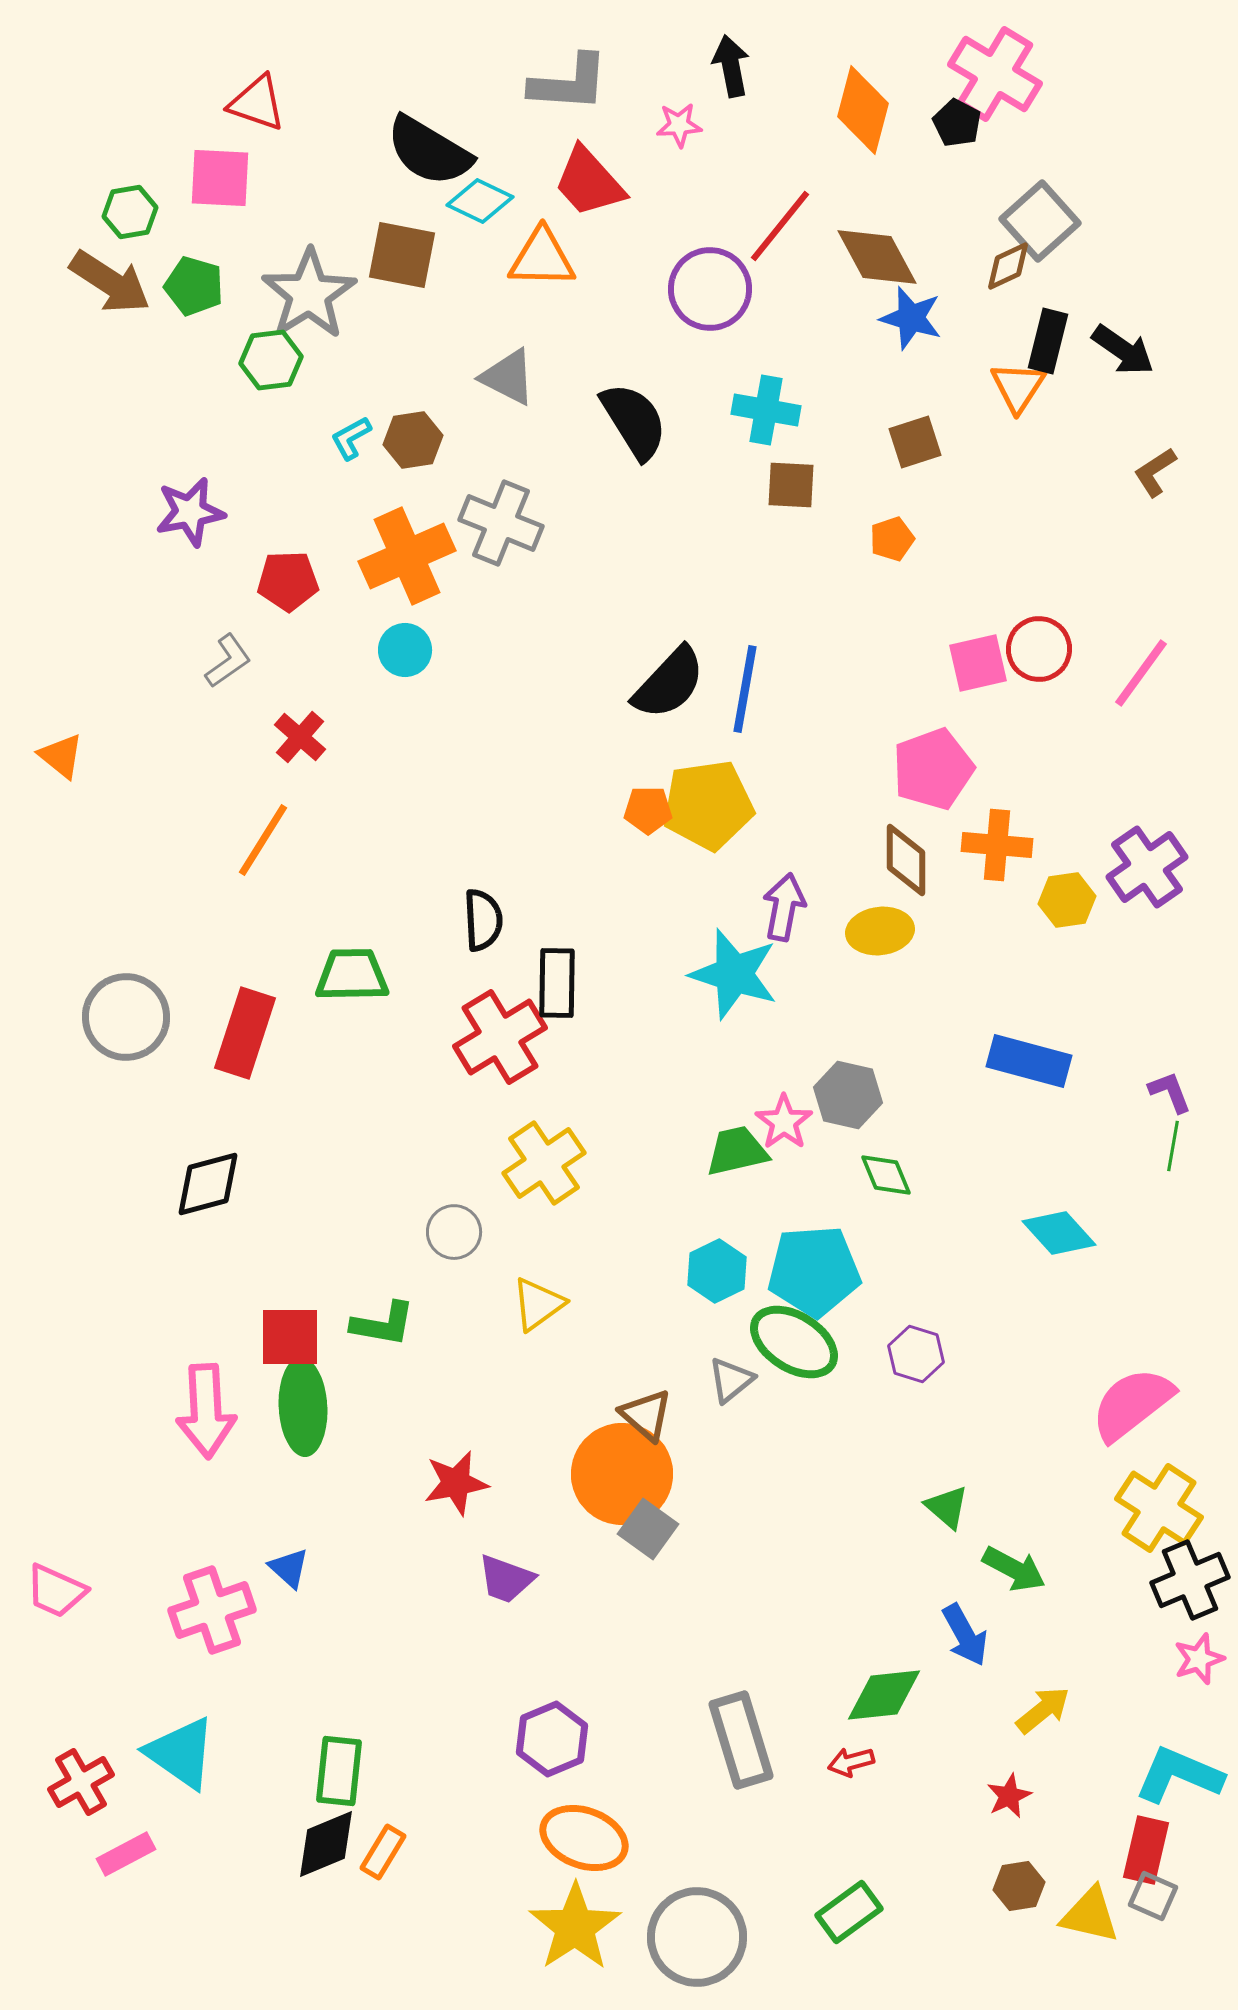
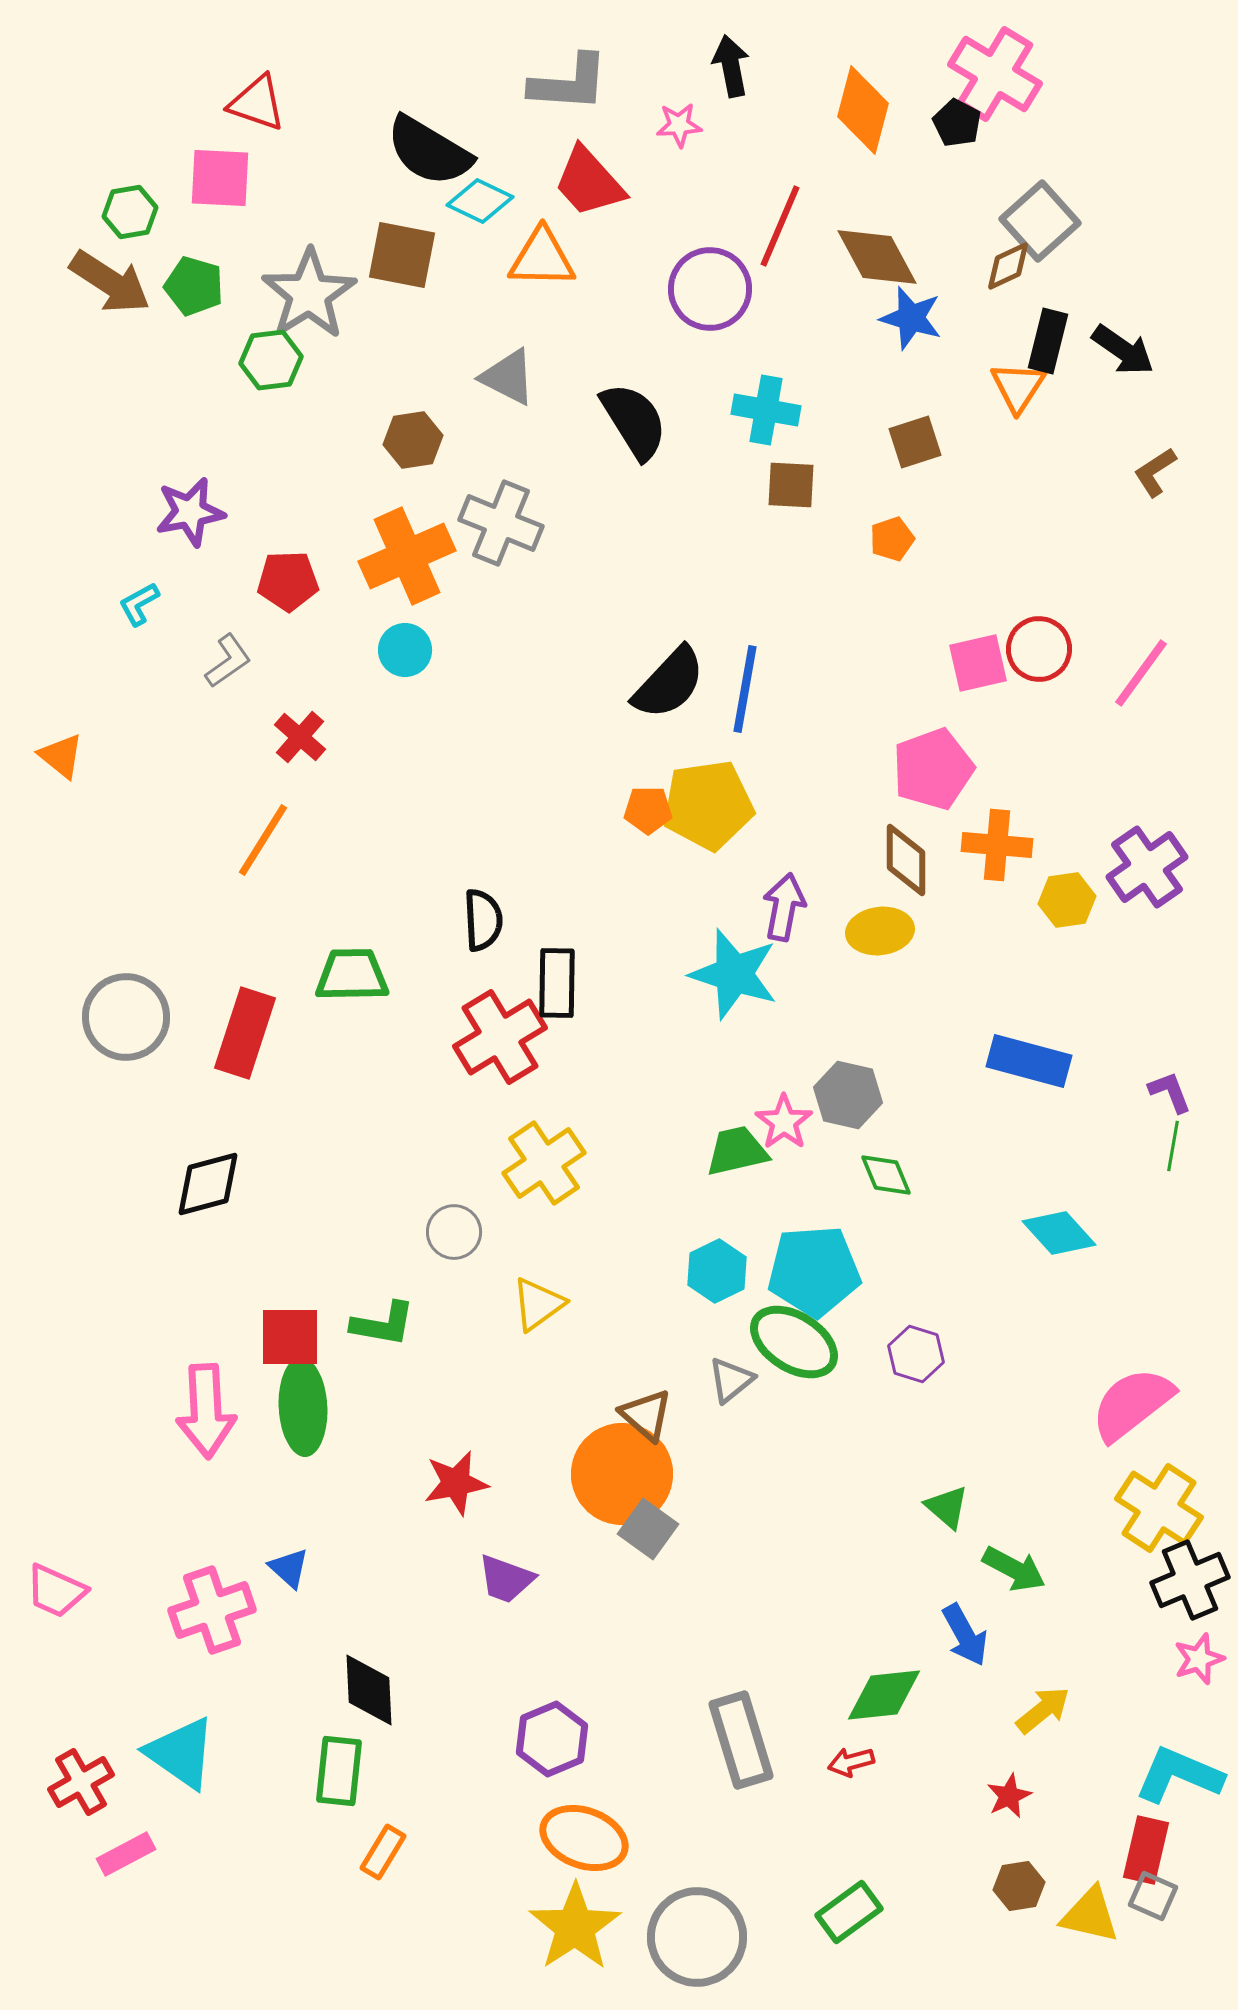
red line at (780, 226): rotated 16 degrees counterclockwise
cyan L-shape at (351, 438): moved 212 px left, 166 px down
black diamond at (326, 1844): moved 43 px right, 154 px up; rotated 70 degrees counterclockwise
